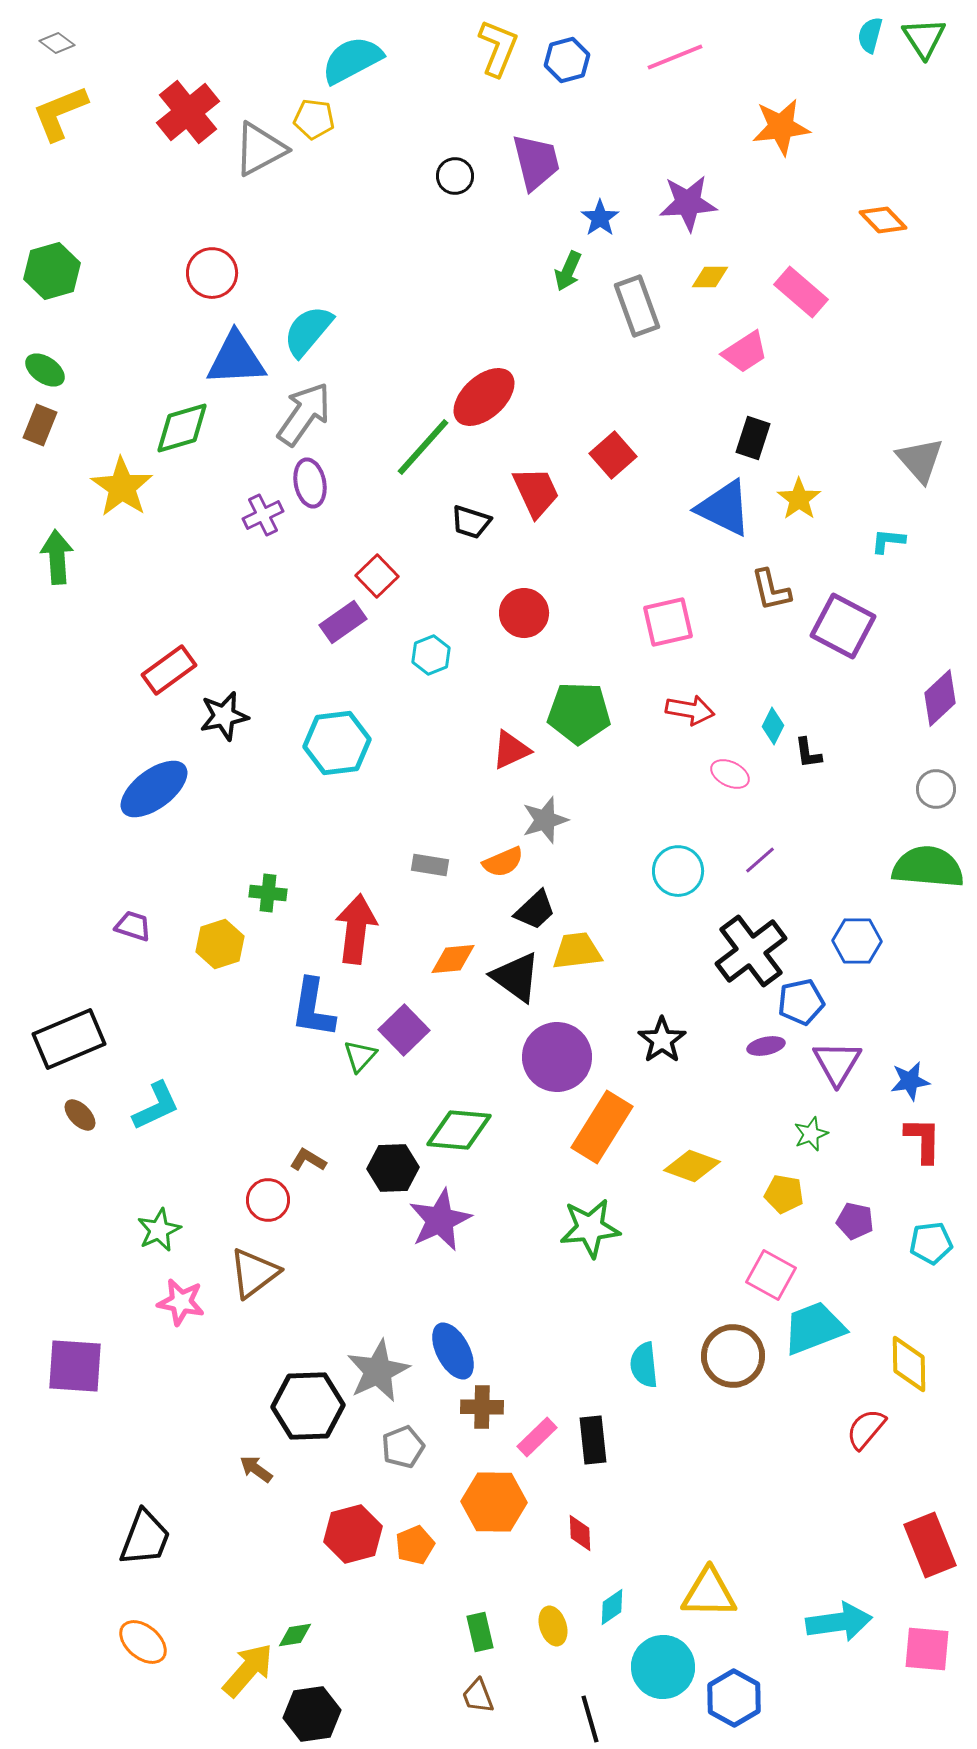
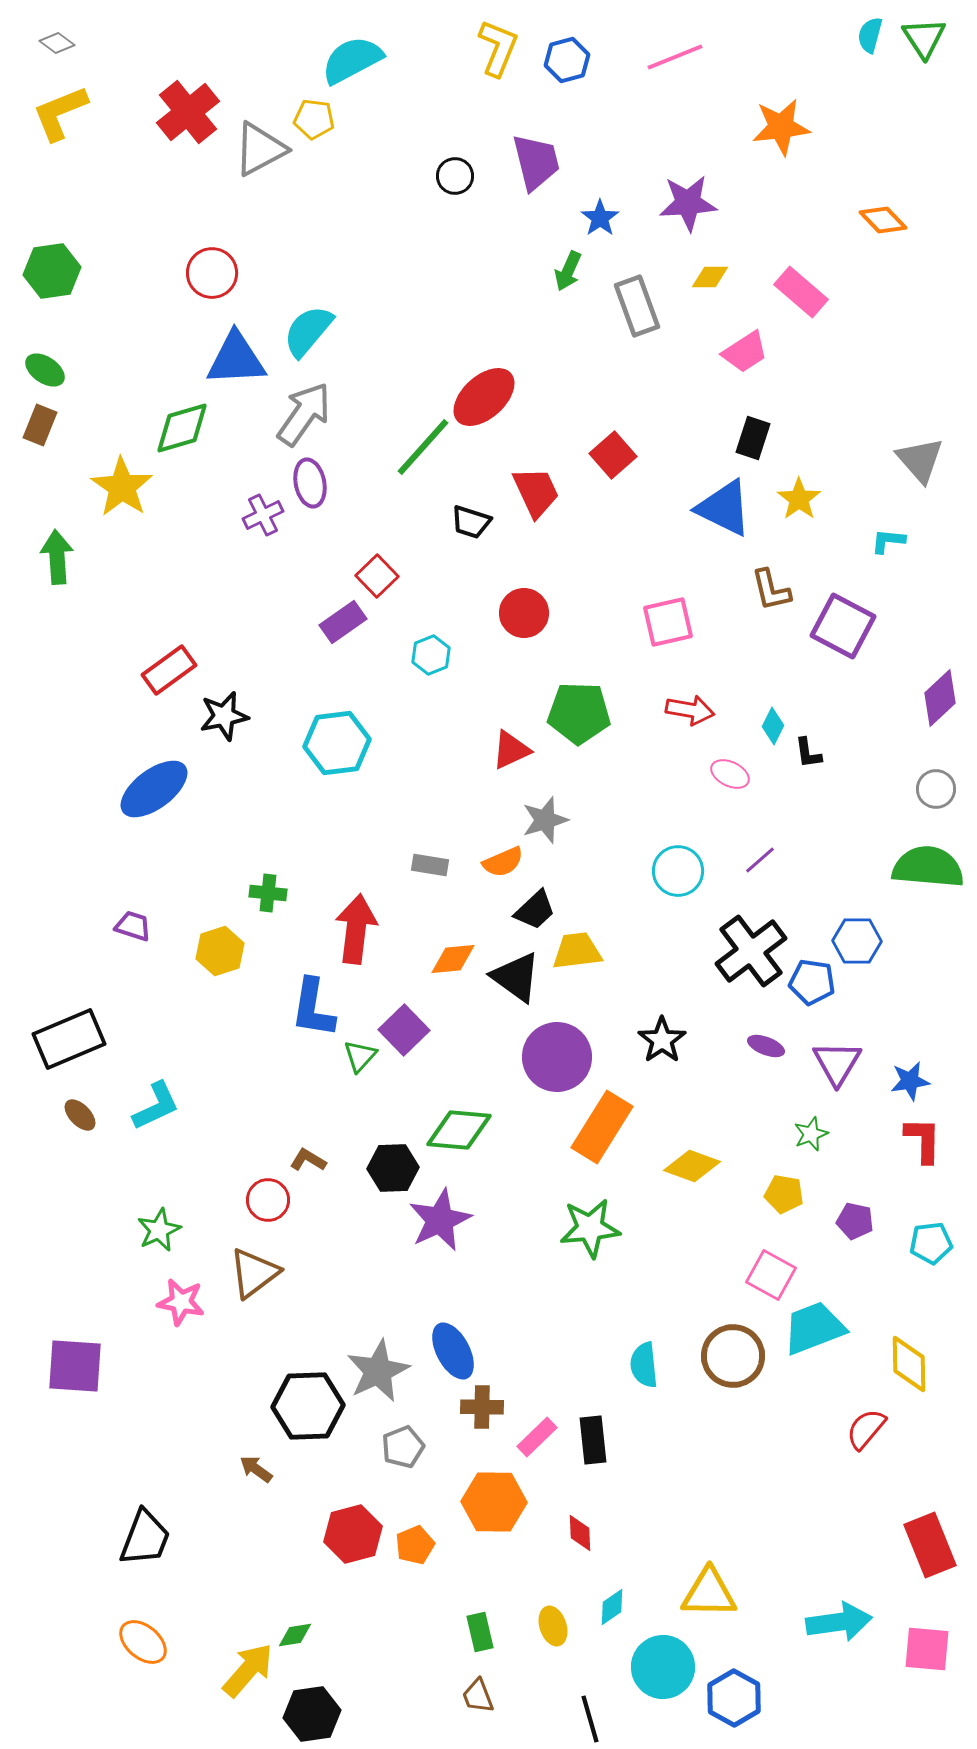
green hexagon at (52, 271): rotated 8 degrees clockwise
yellow hexagon at (220, 944): moved 7 px down
blue pentagon at (801, 1002): moved 11 px right, 20 px up; rotated 21 degrees clockwise
purple ellipse at (766, 1046): rotated 33 degrees clockwise
